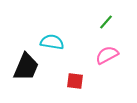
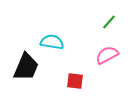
green line: moved 3 px right
